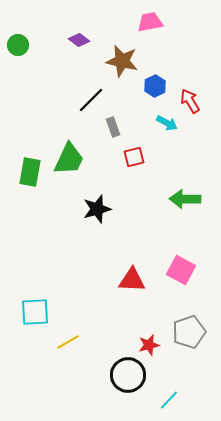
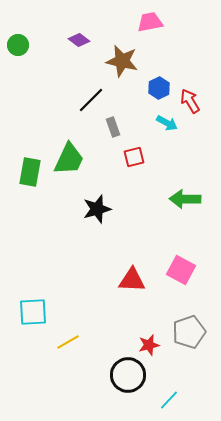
blue hexagon: moved 4 px right, 2 px down
cyan square: moved 2 px left
